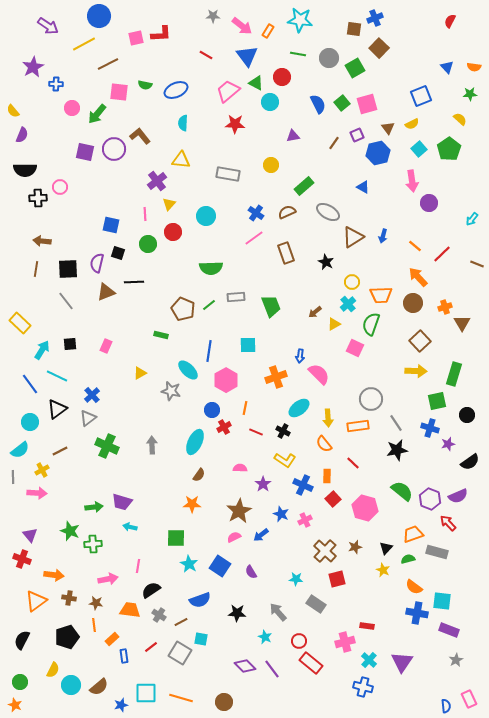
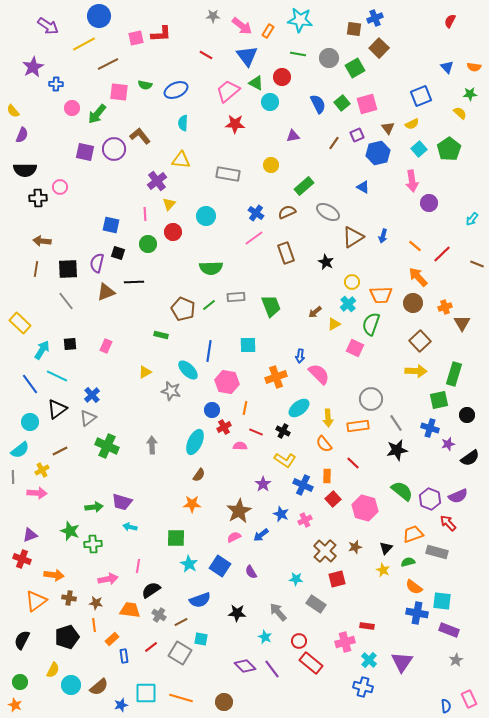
yellow semicircle at (460, 119): moved 6 px up
yellow triangle at (140, 373): moved 5 px right, 1 px up
pink hexagon at (226, 380): moved 1 px right, 2 px down; rotated 20 degrees counterclockwise
green square at (437, 401): moved 2 px right, 1 px up
black semicircle at (470, 462): moved 4 px up
pink semicircle at (240, 468): moved 22 px up
purple triangle at (30, 535): rotated 49 degrees clockwise
green semicircle at (408, 559): moved 3 px down
